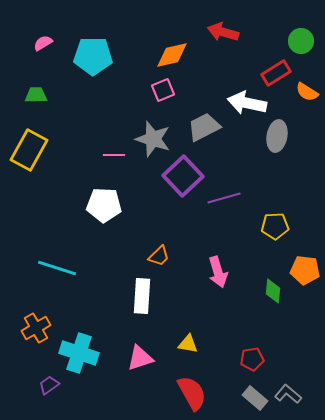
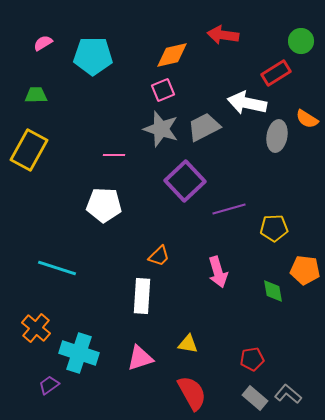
red arrow: moved 3 px down; rotated 8 degrees counterclockwise
orange semicircle: moved 27 px down
gray star: moved 8 px right, 10 px up
purple square: moved 2 px right, 5 px down
purple line: moved 5 px right, 11 px down
yellow pentagon: moved 1 px left, 2 px down
green diamond: rotated 15 degrees counterclockwise
orange cross: rotated 20 degrees counterclockwise
